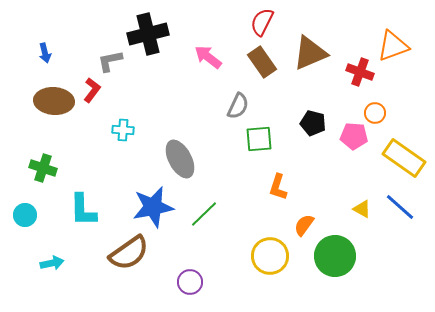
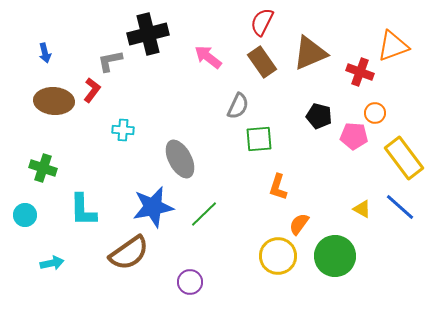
black pentagon: moved 6 px right, 7 px up
yellow rectangle: rotated 18 degrees clockwise
orange semicircle: moved 5 px left, 1 px up
yellow circle: moved 8 px right
